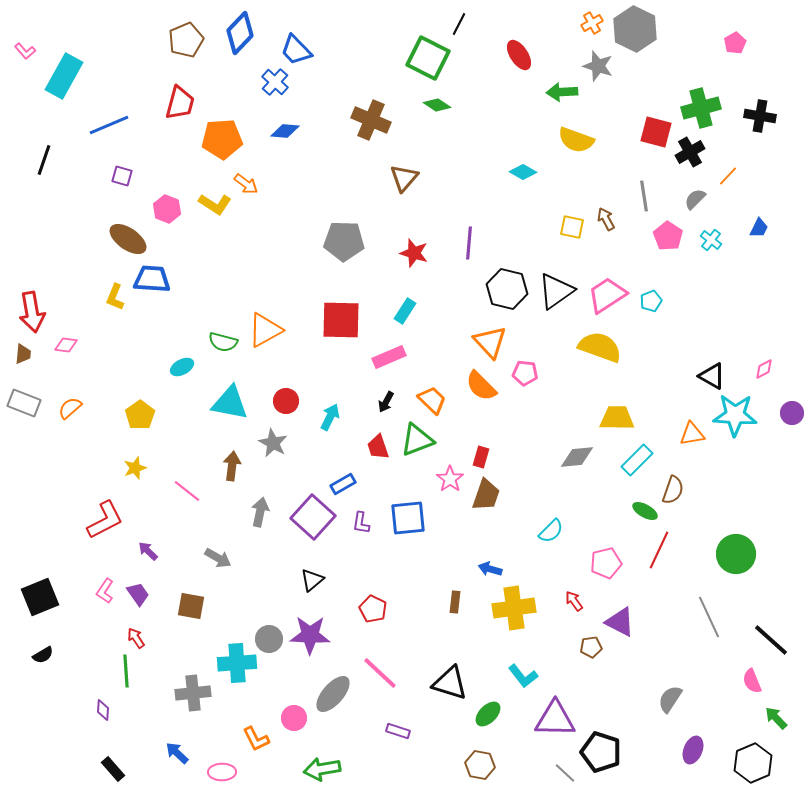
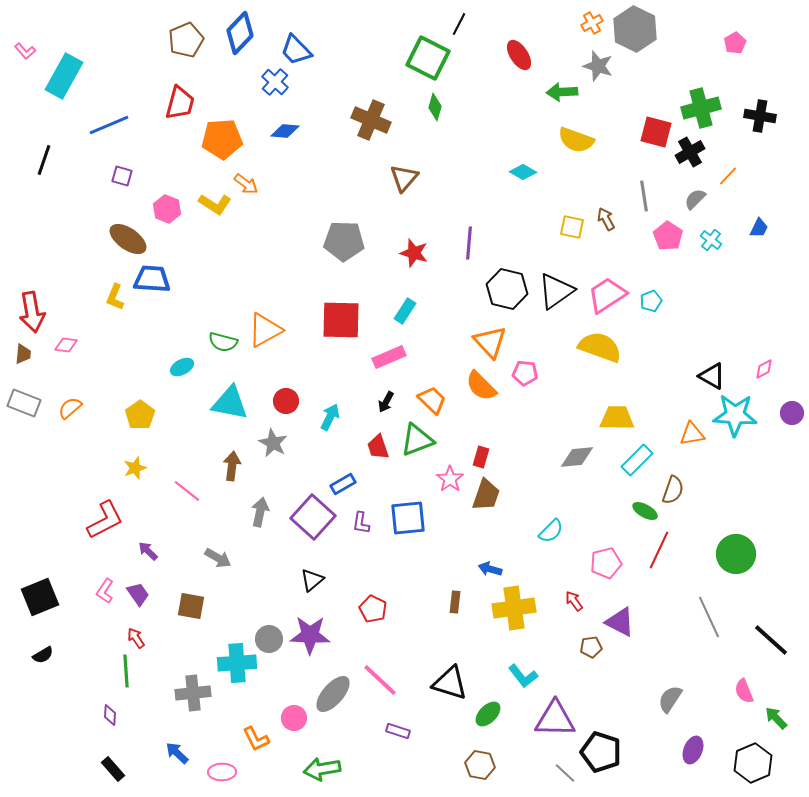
green diamond at (437, 105): moved 2 px left, 2 px down; rotated 72 degrees clockwise
pink line at (380, 673): moved 7 px down
pink semicircle at (752, 681): moved 8 px left, 10 px down
purple diamond at (103, 710): moved 7 px right, 5 px down
